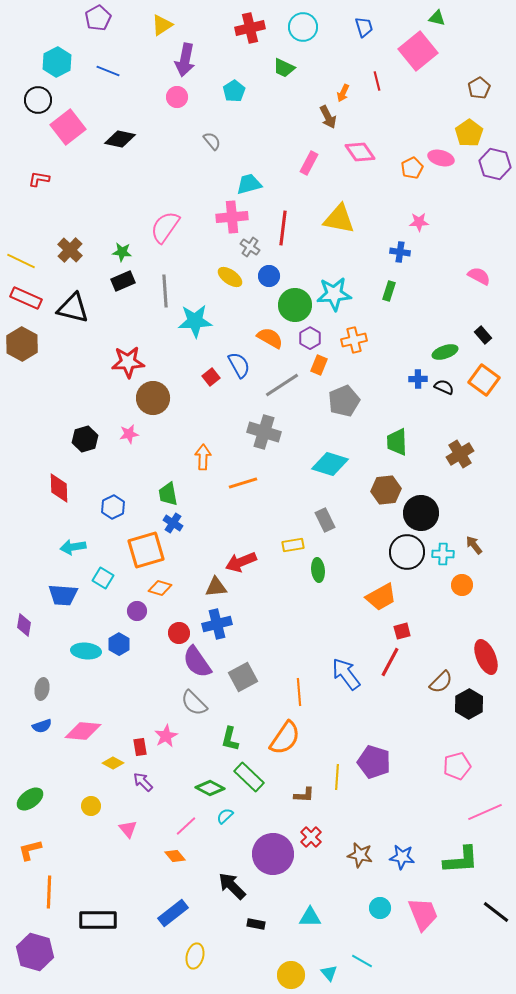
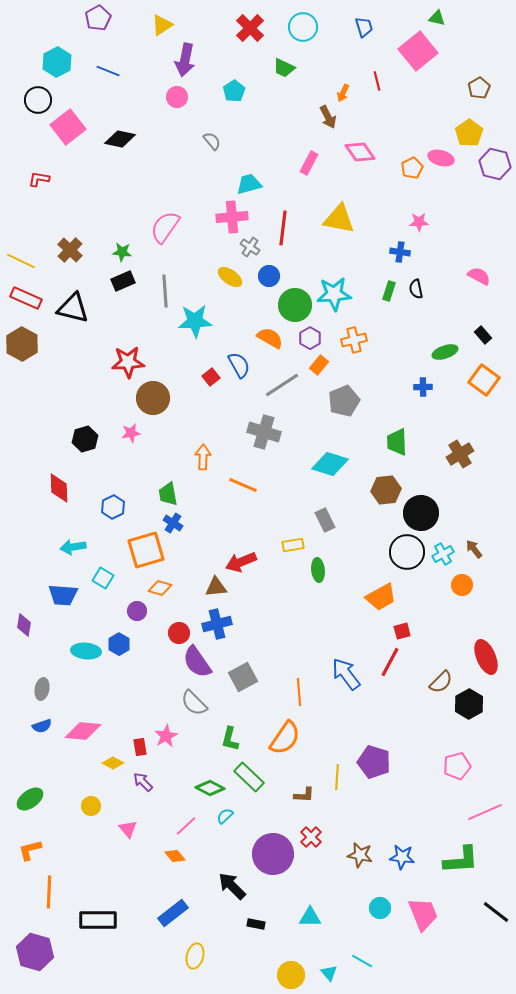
red cross at (250, 28): rotated 32 degrees counterclockwise
orange rectangle at (319, 365): rotated 18 degrees clockwise
blue cross at (418, 379): moved 5 px right, 8 px down
black semicircle at (444, 387): moved 28 px left, 98 px up; rotated 126 degrees counterclockwise
pink star at (129, 434): moved 2 px right, 1 px up
orange line at (243, 483): moved 2 px down; rotated 40 degrees clockwise
brown arrow at (474, 545): moved 4 px down
cyan cross at (443, 554): rotated 30 degrees counterclockwise
